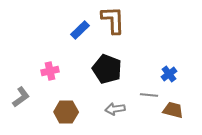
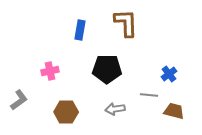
brown L-shape: moved 13 px right, 3 px down
blue rectangle: rotated 36 degrees counterclockwise
black pentagon: rotated 20 degrees counterclockwise
gray L-shape: moved 2 px left, 3 px down
brown trapezoid: moved 1 px right, 1 px down
